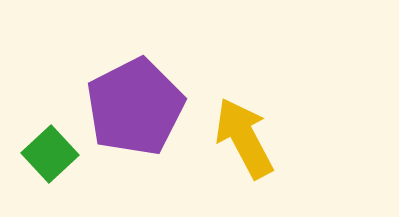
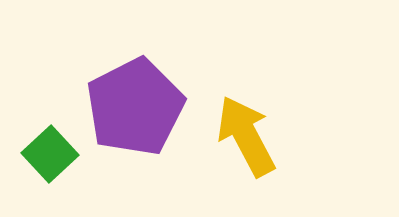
yellow arrow: moved 2 px right, 2 px up
